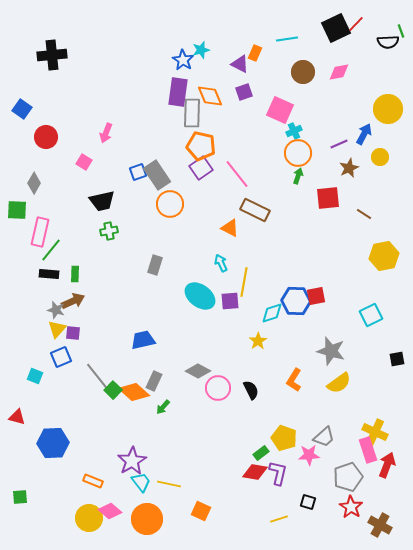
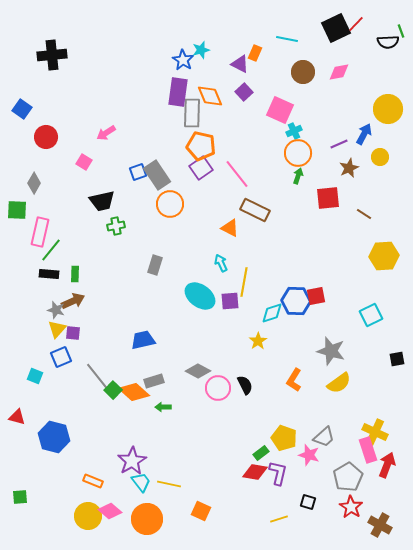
cyan line at (287, 39): rotated 20 degrees clockwise
purple square at (244, 92): rotated 24 degrees counterclockwise
pink arrow at (106, 133): rotated 36 degrees clockwise
green cross at (109, 231): moved 7 px right, 5 px up
yellow hexagon at (384, 256): rotated 8 degrees clockwise
gray rectangle at (154, 381): rotated 48 degrees clockwise
black semicircle at (251, 390): moved 6 px left, 5 px up
green arrow at (163, 407): rotated 49 degrees clockwise
blue hexagon at (53, 443): moved 1 px right, 6 px up; rotated 16 degrees clockwise
pink star at (309, 455): rotated 20 degrees clockwise
gray pentagon at (348, 477): rotated 12 degrees counterclockwise
yellow circle at (89, 518): moved 1 px left, 2 px up
